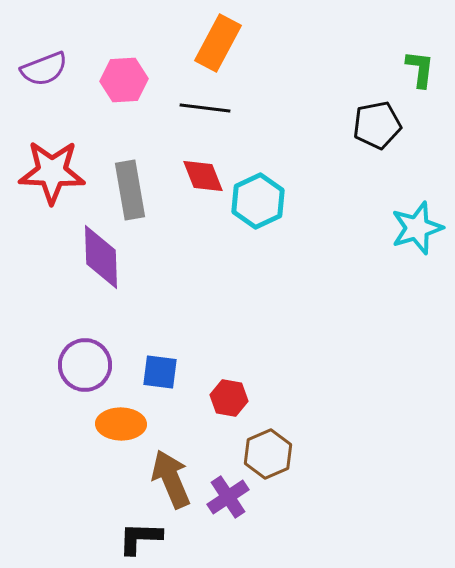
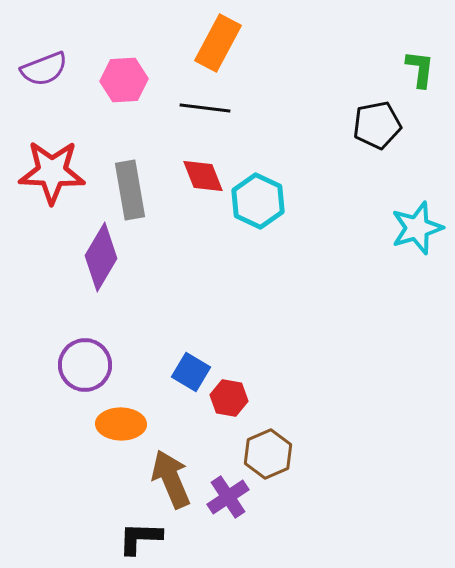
cyan hexagon: rotated 10 degrees counterclockwise
purple diamond: rotated 32 degrees clockwise
blue square: moved 31 px right; rotated 24 degrees clockwise
